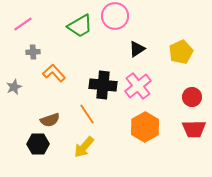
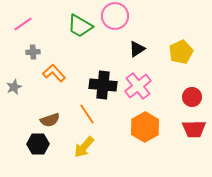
green trapezoid: rotated 60 degrees clockwise
